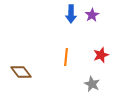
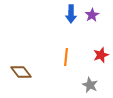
gray star: moved 2 px left, 1 px down
